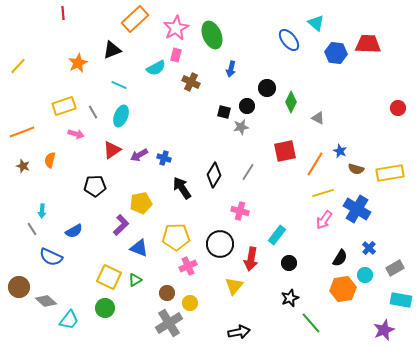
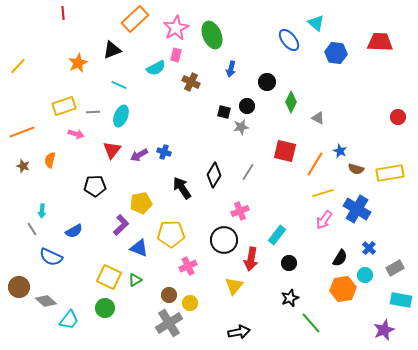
red trapezoid at (368, 44): moved 12 px right, 2 px up
black circle at (267, 88): moved 6 px up
red circle at (398, 108): moved 9 px down
gray line at (93, 112): rotated 64 degrees counterclockwise
red triangle at (112, 150): rotated 18 degrees counterclockwise
red square at (285, 151): rotated 25 degrees clockwise
blue cross at (164, 158): moved 6 px up
pink cross at (240, 211): rotated 36 degrees counterclockwise
yellow pentagon at (176, 237): moved 5 px left, 3 px up
black circle at (220, 244): moved 4 px right, 4 px up
brown circle at (167, 293): moved 2 px right, 2 px down
